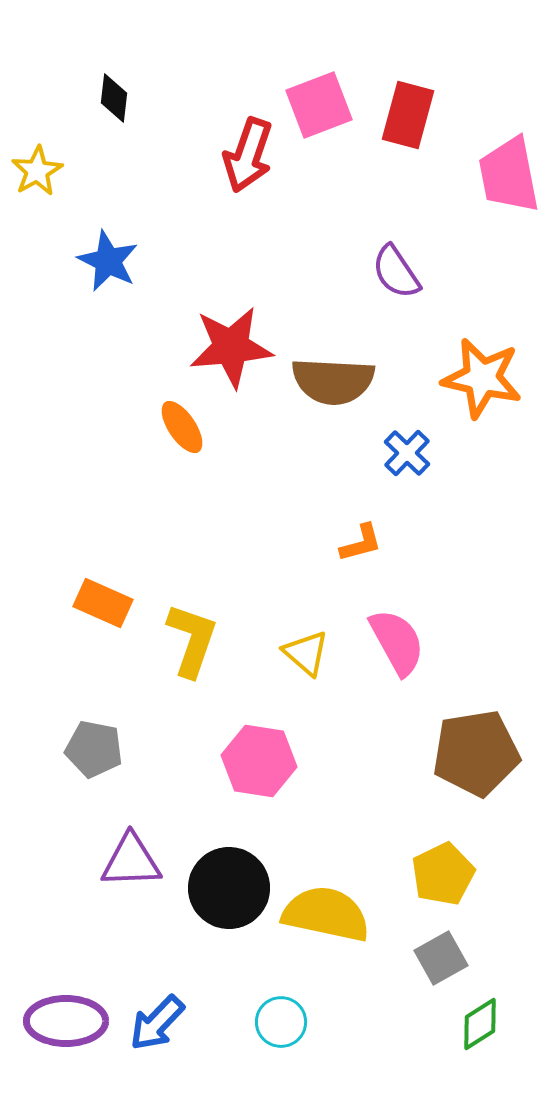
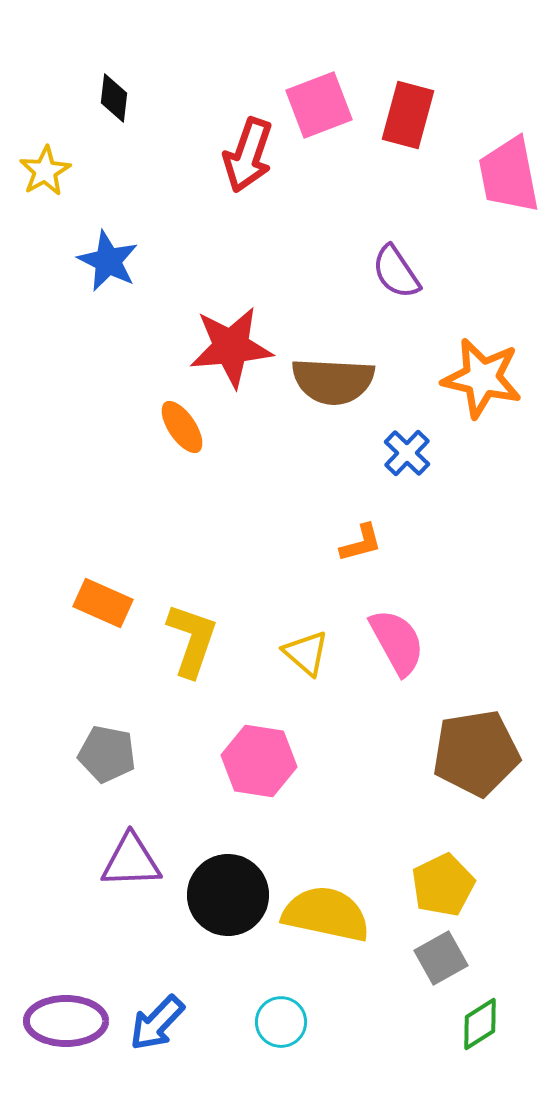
yellow star: moved 8 px right
gray pentagon: moved 13 px right, 5 px down
yellow pentagon: moved 11 px down
black circle: moved 1 px left, 7 px down
